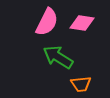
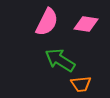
pink diamond: moved 4 px right, 1 px down
green arrow: moved 2 px right, 3 px down
